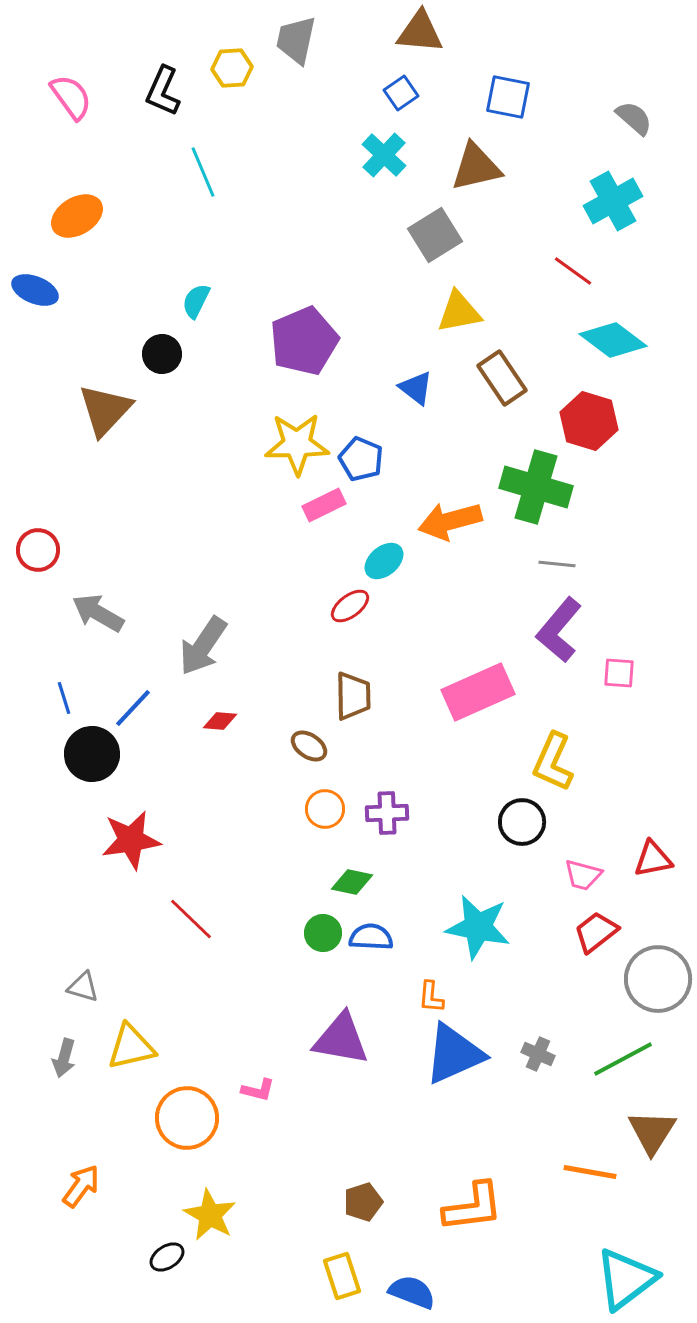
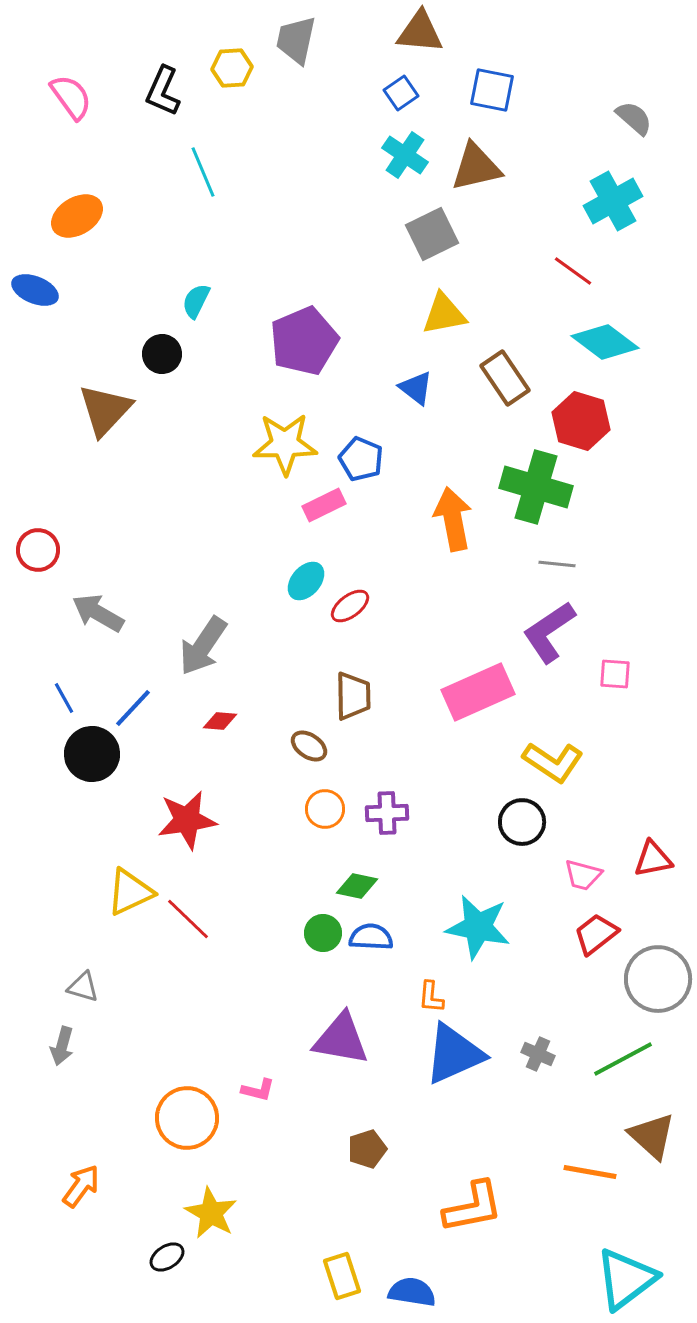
blue square at (508, 97): moved 16 px left, 7 px up
cyan cross at (384, 155): moved 21 px right; rotated 9 degrees counterclockwise
gray square at (435, 235): moved 3 px left, 1 px up; rotated 6 degrees clockwise
yellow triangle at (459, 312): moved 15 px left, 2 px down
cyan diamond at (613, 340): moved 8 px left, 2 px down
brown rectangle at (502, 378): moved 3 px right
red hexagon at (589, 421): moved 8 px left
yellow star at (297, 444): moved 12 px left
orange arrow at (450, 521): moved 3 px right, 2 px up; rotated 94 degrees clockwise
cyan ellipse at (384, 561): moved 78 px left, 20 px down; rotated 9 degrees counterclockwise
purple L-shape at (559, 630): moved 10 px left, 2 px down; rotated 16 degrees clockwise
pink square at (619, 673): moved 4 px left, 1 px down
blue line at (64, 698): rotated 12 degrees counterclockwise
yellow L-shape at (553, 762): rotated 80 degrees counterclockwise
red star at (131, 840): moved 56 px right, 20 px up
green diamond at (352, 882): moved 5 px right, 4 px down
red line at (191, 919): moved 3 px left
red trapezoid at (596, 932): moved 2 px down
yellow triangle at (131, 1047): moved 1 px left, 155 px up; rotated 12 degrees counterclockwise
gray arrow at (64, 1058): moved 2 px left, 12 px up
brown triangle at (652, 1132): moved 4 px down; rotated 20 degrees counterclockwise
brown pentagon at (363, 1202): moved 4 px right, 53 px up
orange L-shape at (473, 1207): rotated 4 degrees counterclockwise
yellow star at (210, 1215): moved 1 px right, 2 px up
blue semicircle at (412, 1292): rotated 12 degrees counterclockwise
